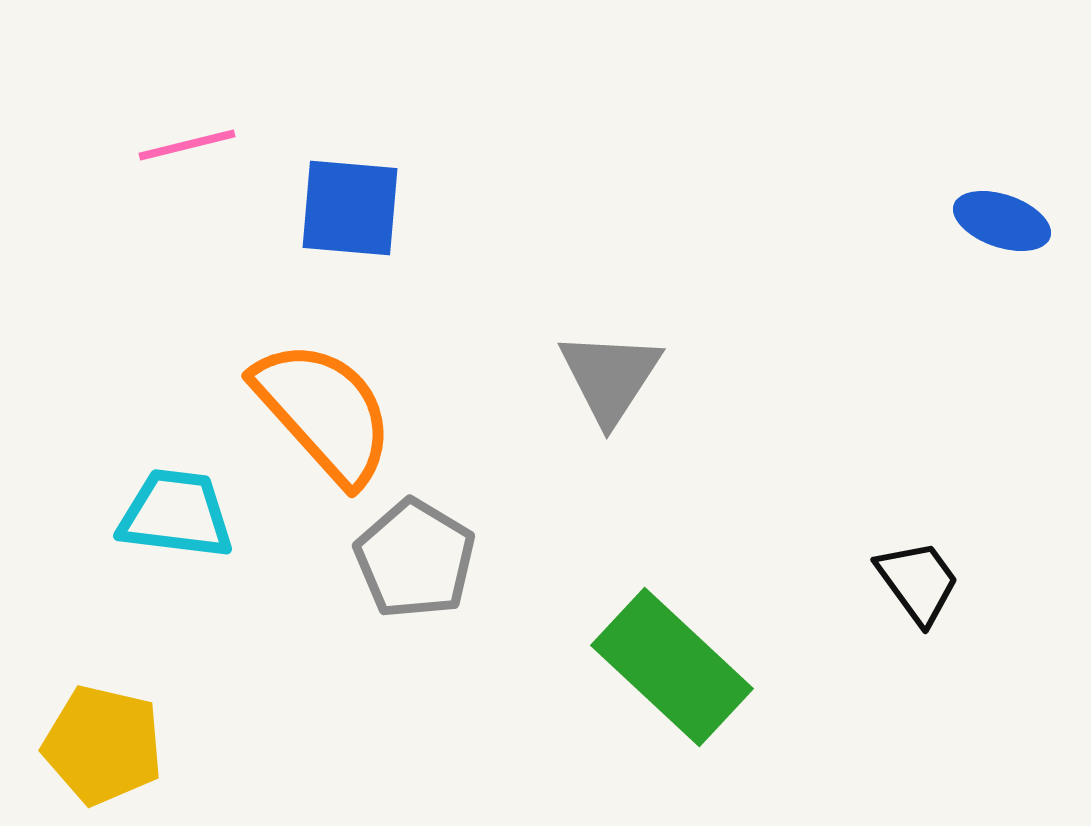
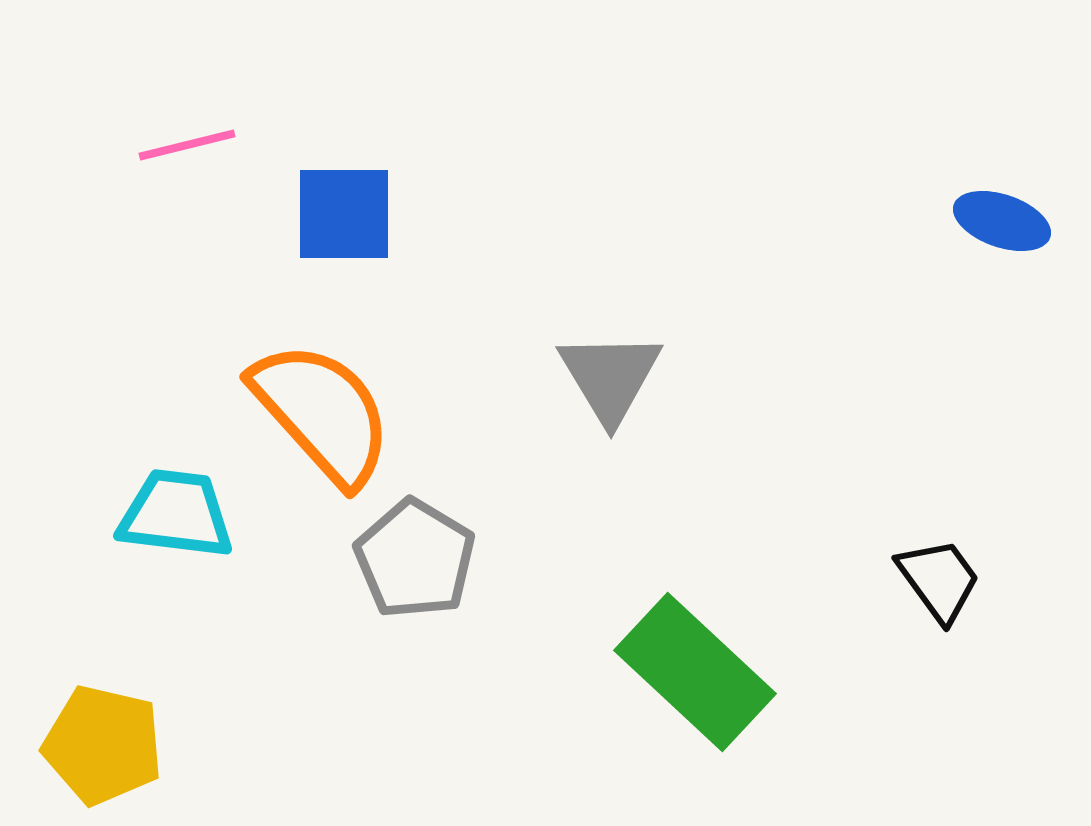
blue square: moved 6 px left, 6 px down; rotated 5 degrees counterclockwise
gray triangle: rotated 4 degrees counterclockwise
orange semicircle: moved 2 px left, 1 px down
black trapezoid: moved 21 px right, 2 px up
green rectangle: moved 23 px right, 5 px down
